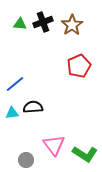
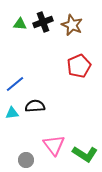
brown star: rotated 15 degrees counterclockwise
black semicircle: moved 2 px right, 1 px up
